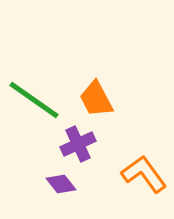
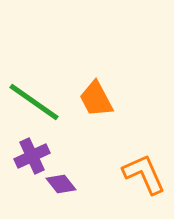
green line: moved 2 px down
purple cross: moved 46 px left, 12 px down
orange L-shape: rotated 12 degrees clockwise
